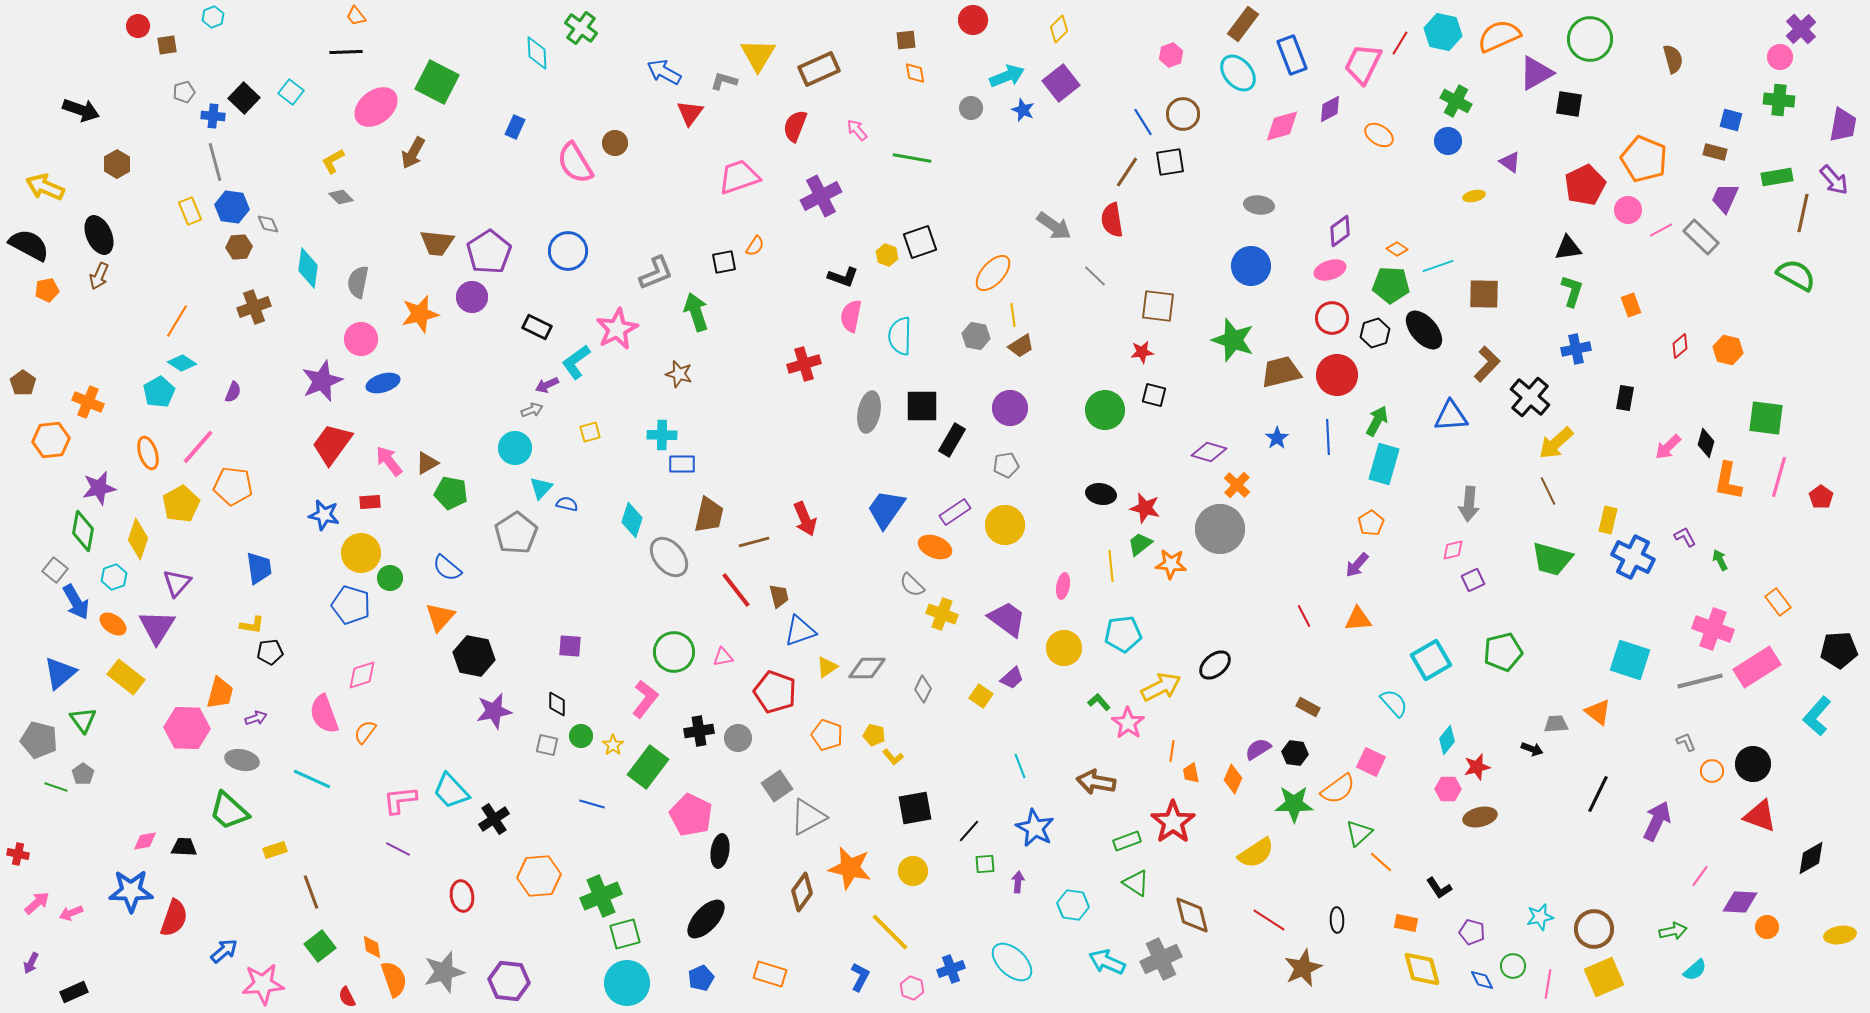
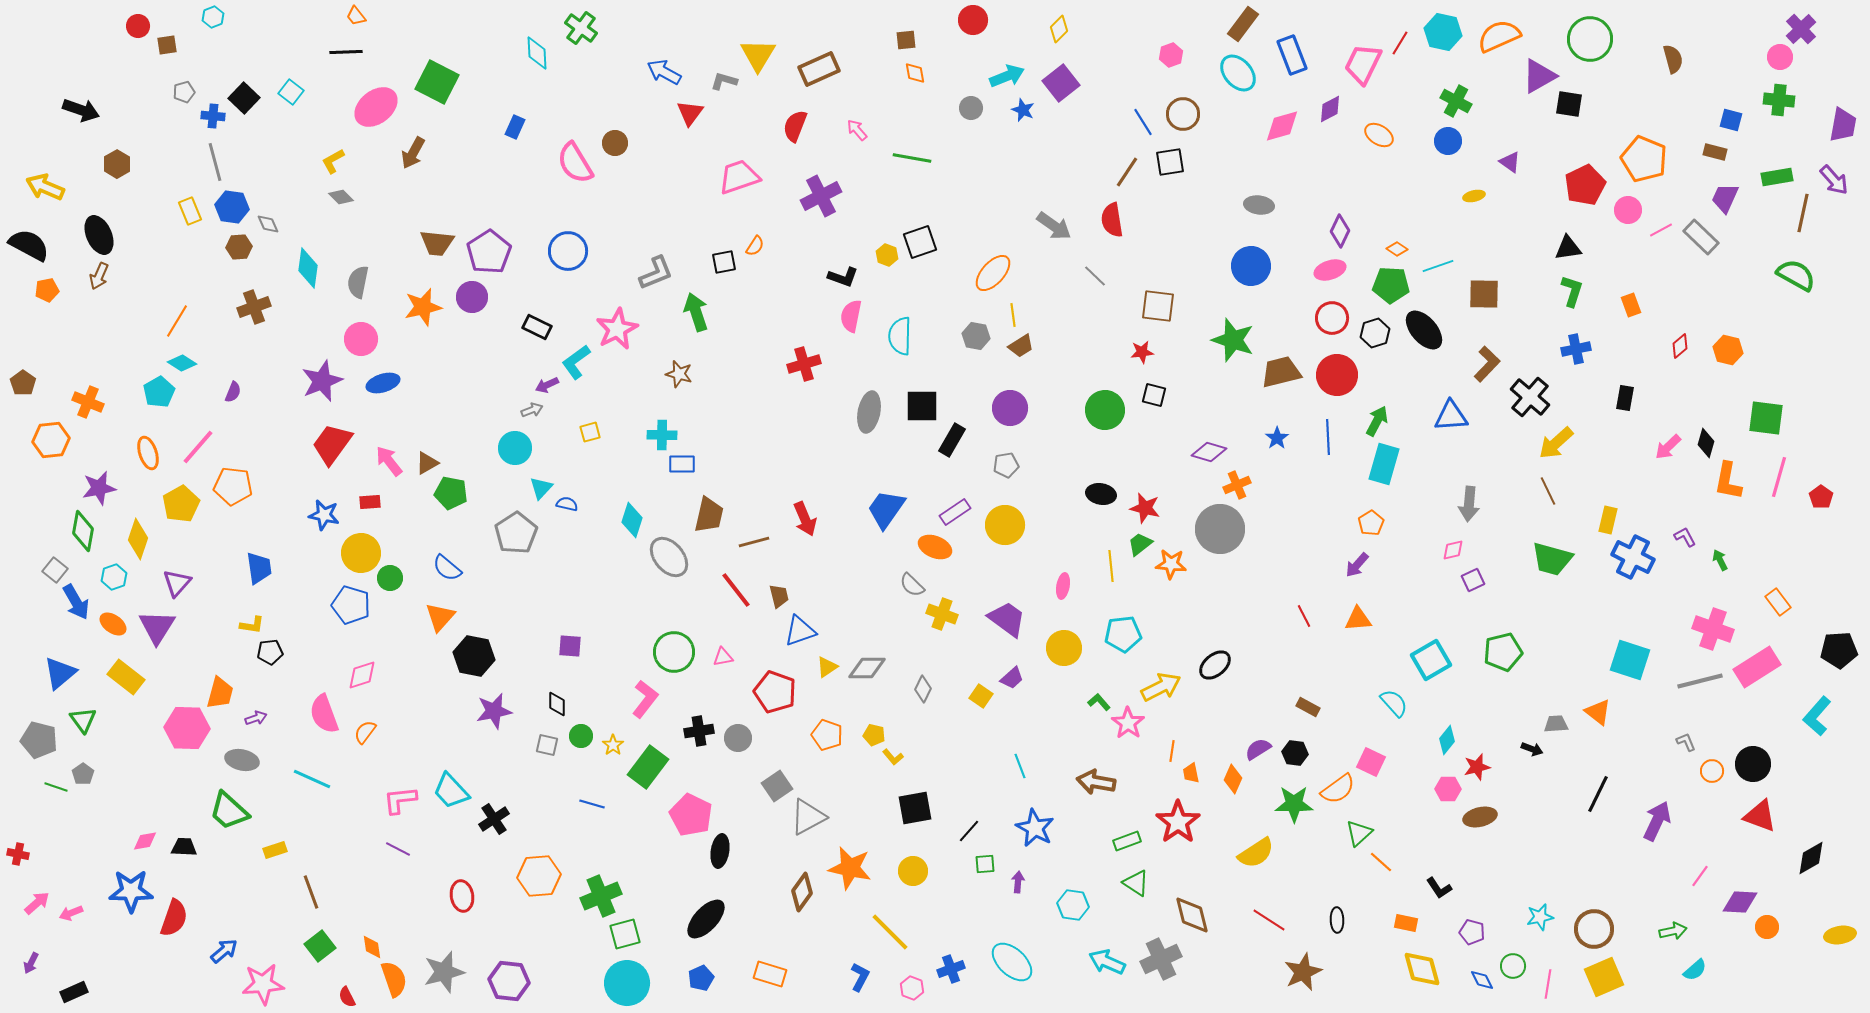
purple triangle at (1536, 73): moved 3 px right, 3 px down
purple diamond at (1340, 231): rotated 28 degrees counterclockwise
orange star at (420, 314): moved 3 px right, 7 px up
orange cross at (1237, 485): rotated 24 degrees clockwise
red star at (1173, 822): moved 5 px right
brown star at (1303, 968): moved 4 px down
